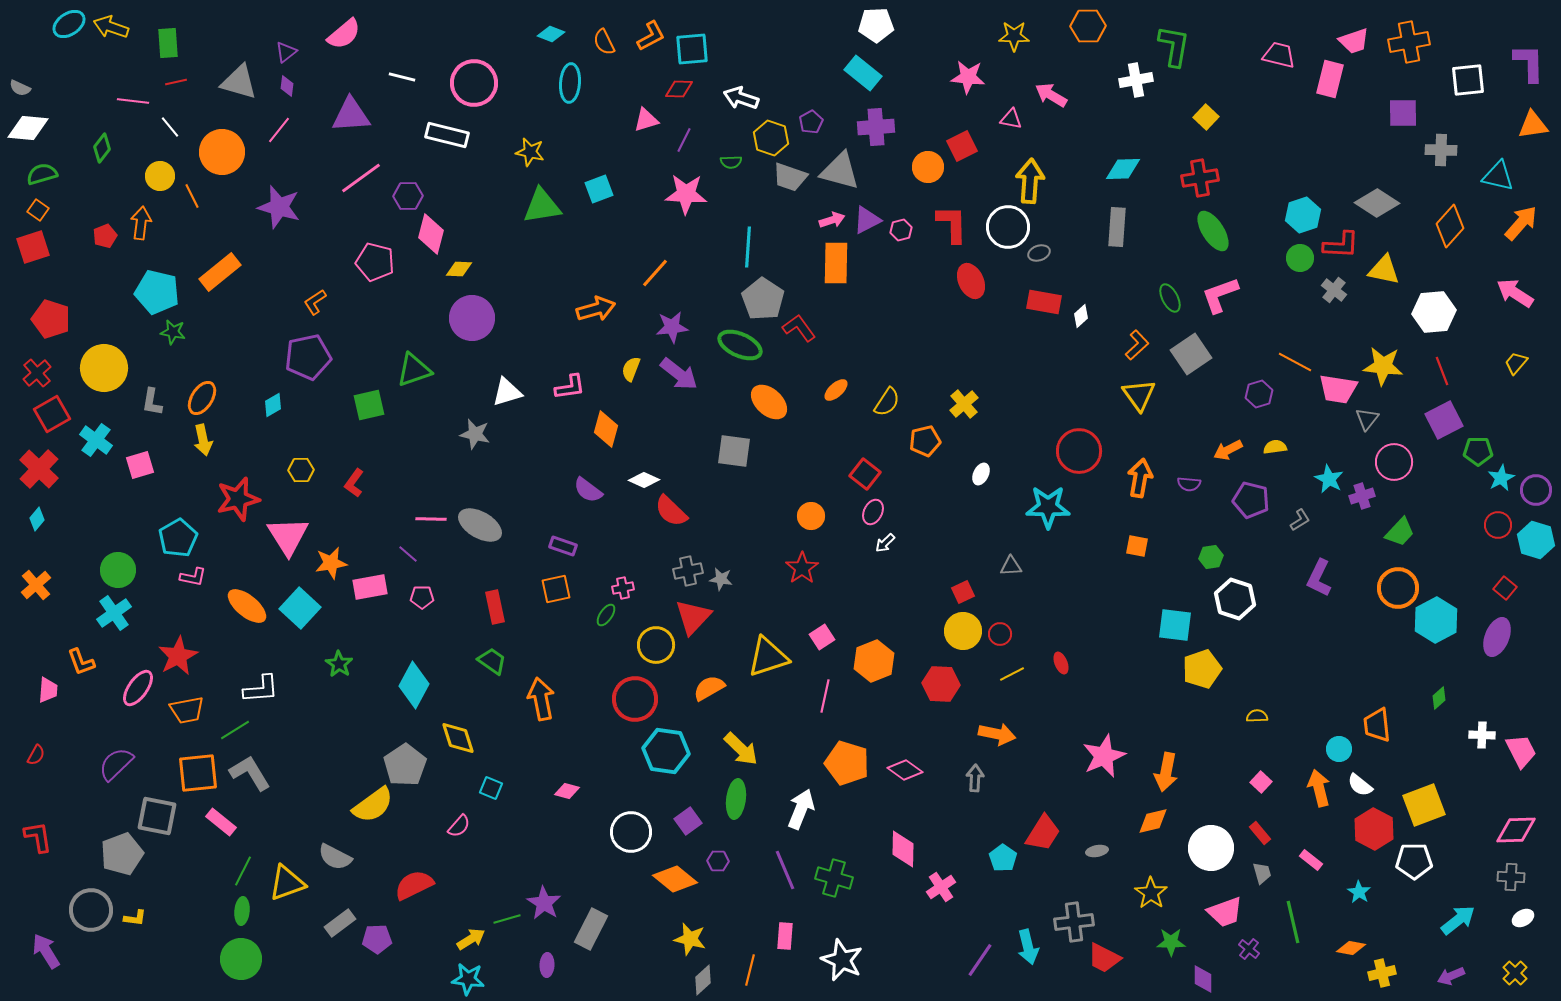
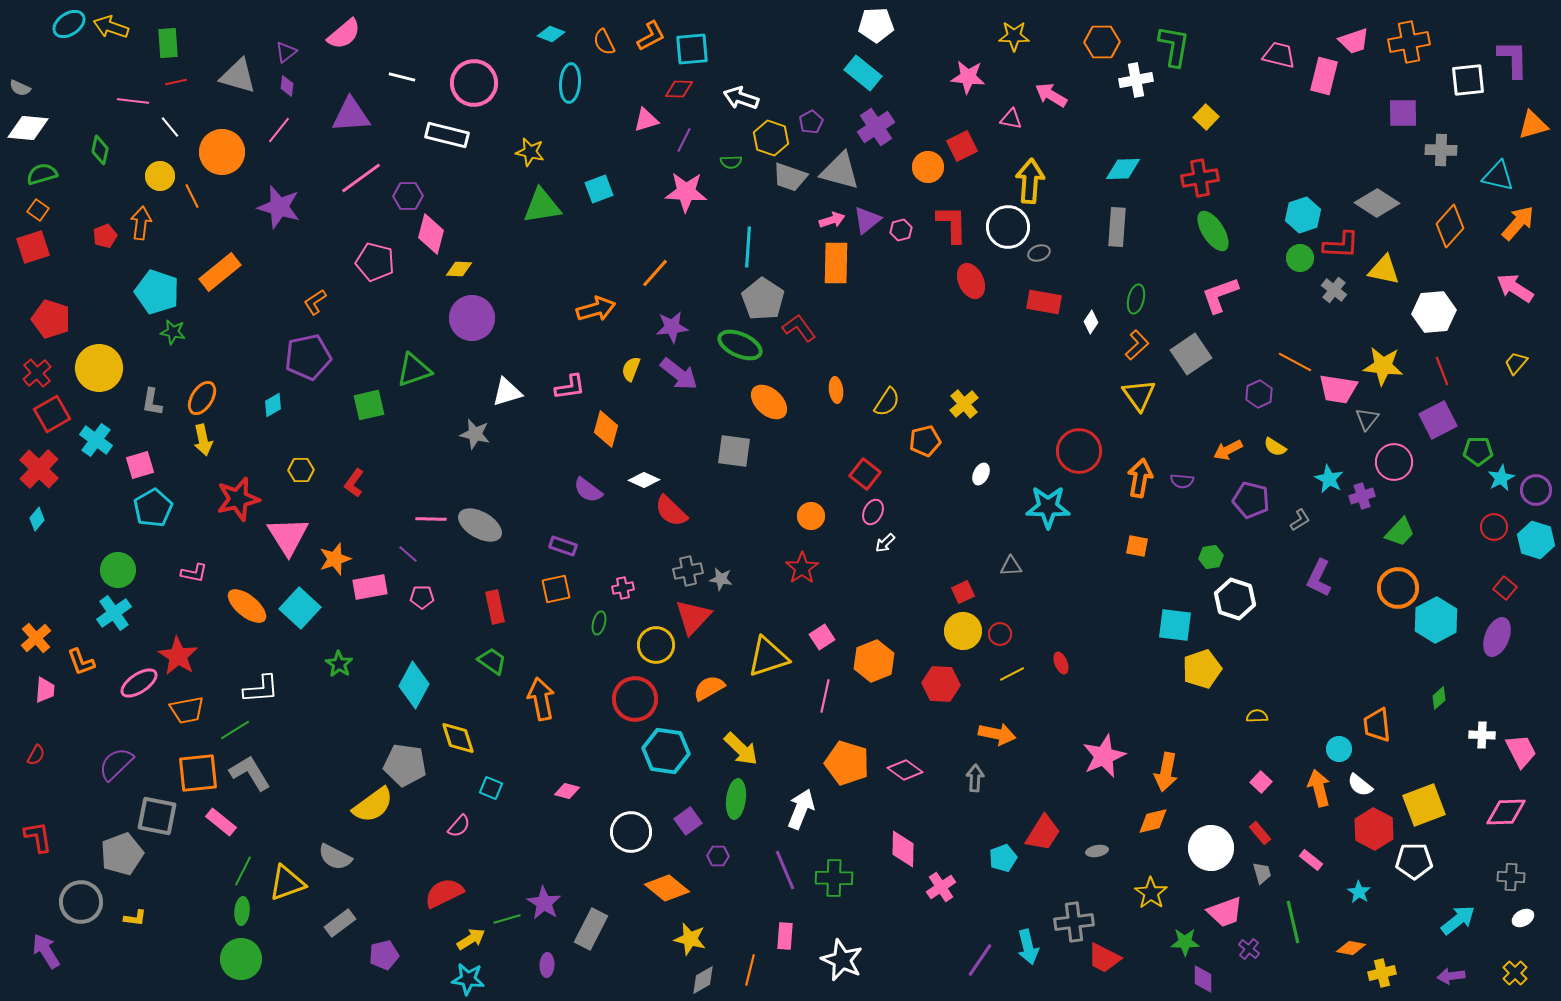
orange hexagon at (1088, 26): moved 14 px right, 16 px down
purple L-shape at (1529, 63): moved 16 px left, 4 px up
pink rectangle at (1330, 79): moved 6 px left, 3 px up
gray triangle at (239, 82): moved 1 px left, 6 px up
orange triangle at (1533, 125): rotated 8 degrees counterclockwise
purple cross at (876, 127): rotated 30 degrees counterclockwise
green diamond at (102, 148): moved 2 px left, 2 px down; rotated 24 degrees counterclockwise
pink star at (686, 194): moved 2 px up
purple triangle at (867, 220): rotated 12 degrees counterclockwise
orange arrow at (1521, 223): moved 3 px left
cyan pentagon at (157, 292): rotated 6 degrees clockwise
pink arrow at (1515, 293): moved 5 px up
green ellipse at (1170, 298): moved 34 px left, 1 px down; rotated 40 degrees clockwise
white diamond at (1081, 316): moved 10 px right, 6 px down; rotated 15 degrees counterclockwise
yellow circle at (104, 368): moved 5 px left
orange ellipse at (836, 390): rotated 55 degrees counterclockwise
purple hexagon at (1259, 394): rotated 8 degrees counterclockwise
purple square at (1444, 420): moved 6 px left
yellow semicircle at (1275, 447): rotated 140 degrees counterclockwise
purple semicircle at (1189, 484): moved 7 px left, 3 px up
red circle at (1498, 525): moved 4 px left, 2 px down
cyan pentagon at (178, 538): moved 25 px left, 30 px up
orange star at (331, 563): moved 4 px right, 4 px up; rotated 8 degrees counterclockwise
pink L-shape at (193, 577): moved 1 px right, 4 px up
orange cross at (36, 585): moved 53 px down
green ellipse at (606, 615): moved 7 px left, 8 px down; rotated 20 degrees counterclockwise
red star at (178, 656): rotated 12 degrees counterclockwise
pink ellipse at (138, 688): moved 1 px right, 5 px up; rotated 21 degrees clockwise
pink trapezoid at (48, 690): moved 3 px left
gray pentagon at (405, 765): rotated 30 degrees counterclockwise
pink diamond at (1516, 830): moved 10 px left, 18 px up
cyan pentagon at (1003, 858): rotated 16 degrees clockwise
purple hexagon at (718, 861): moved 5 px up
green cross at (834, 878): rotated 15 degrees counterclockwise
orange diamond at (675, 879): moved 8 px left, 9 px down
red semicircle at (414, 885): moved 30 px right, 8 px down
gray circle at (91, 910): moved 10 px left, 8 px up
purple pentagon at (377, 939): moved 7 px right, 16 px down; rotated 12 degrees counterclockwise
green star at (1171, 942): moved 14 px right
purple arrow at (1451, 976): rotated 16 degrees clockwise
gray diamond at (703, 980): rotated 12 degrees clockwise
